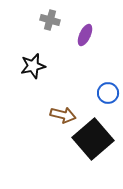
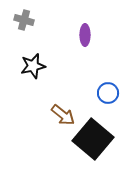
gray cross: moved 26 px left
purple ellipse: rotated 25 degrees counterclockwise
brown arrow: rotated 25 degrees clockwise
black square: rotated 9 degrees counterclockwise
